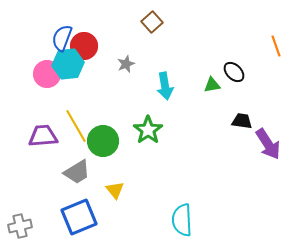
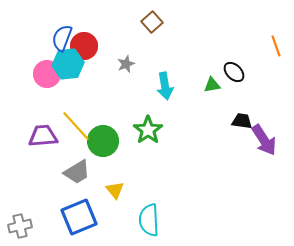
yellow line: rotated 12 degrees counterclockwise
purple arrow: moved 4 px left, 4 px up
cyan semicircle: moved 33 px left
